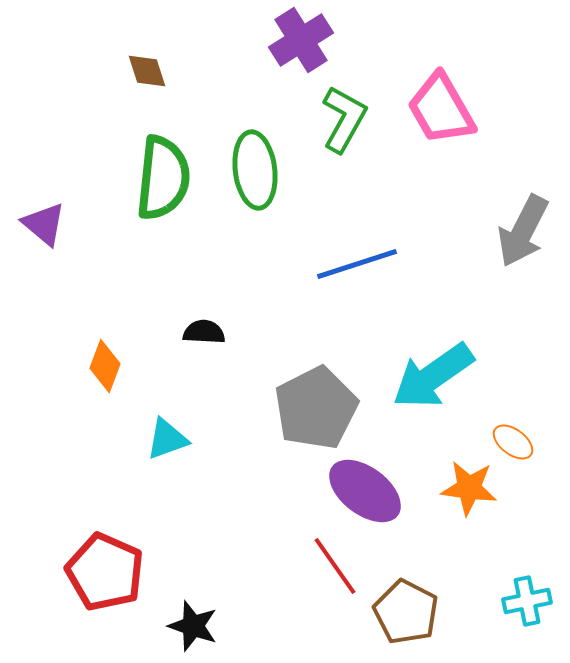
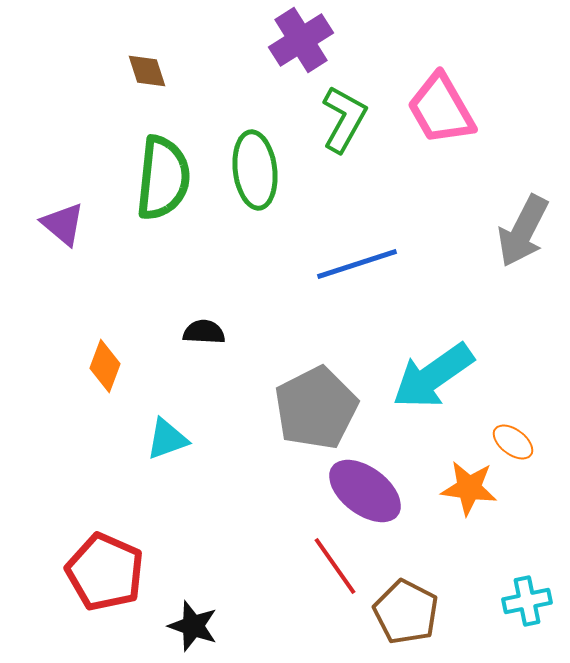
purple triangle: moved 19 px right
